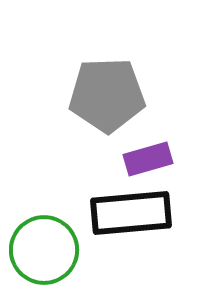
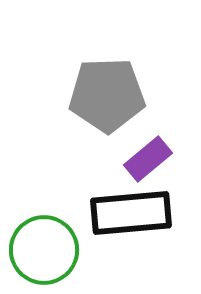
purple rectangle: rotated 24 degrees counterclockwise
